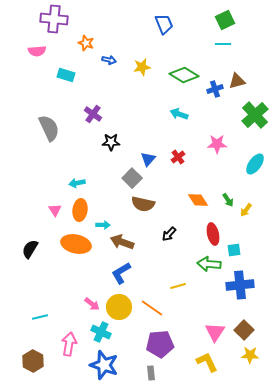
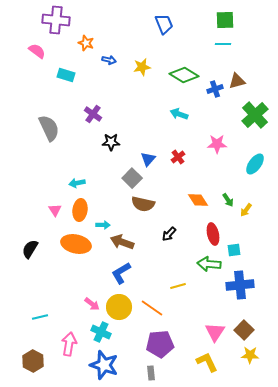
purple cross at (54, 19): moved 2 px right, 1 px down
green square at (225, 20): rotated 24 degrees clockwise
pink semicircle at (37, 51): rotated 138 degrees counterclockwise
